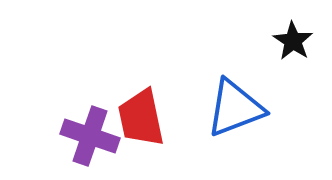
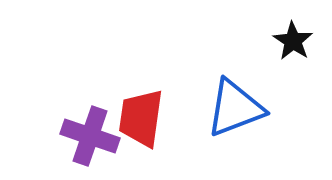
red trapezoid: rotated 20 degrees clockwise
